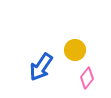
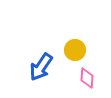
pink diamond: rotated 35 degrees counterclockwise
